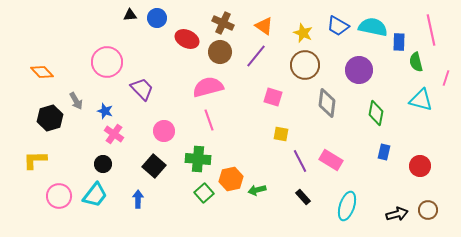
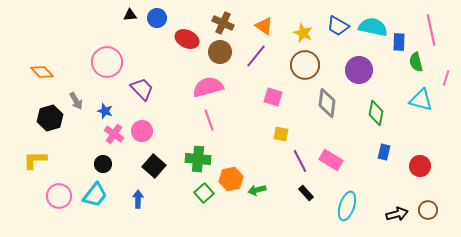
pink circle at (164, 131): moved 22 px left
black rectangle at (303, 197): moved 3 px right, 4 px up
